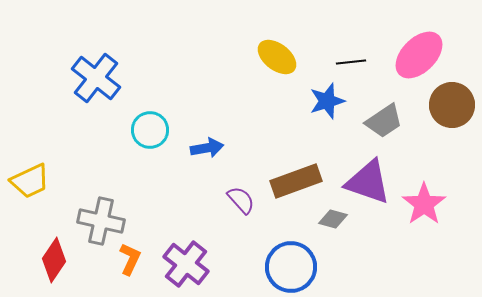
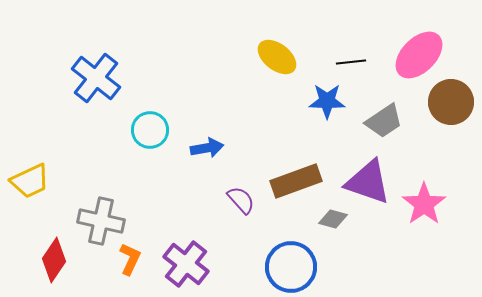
blue star: rotated 18 degrees clockwise
brown circle: moved 1 px left, 3 px up
